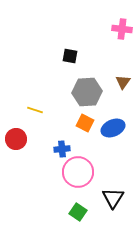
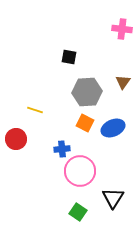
black square: moved 1 px left, 1 px down
pink circle: moved 2 px right, 1 px up
